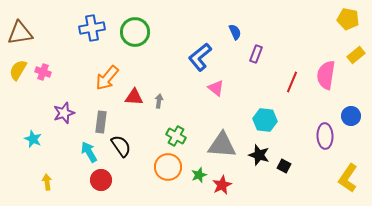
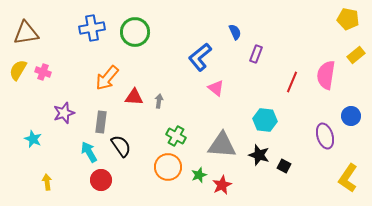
brown triangle: moved 6 px right
purple ellipse: rotated 15 degrees counterclockwise
